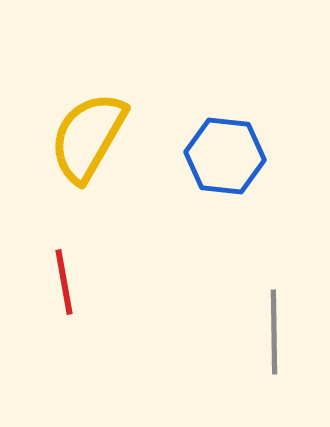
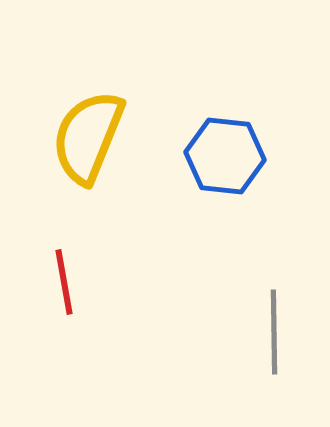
yellow semicircle: rotated 8 degrees counterclockwise
